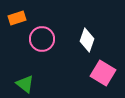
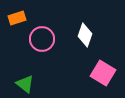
white diamond: moved 2 px left, 5 px up
